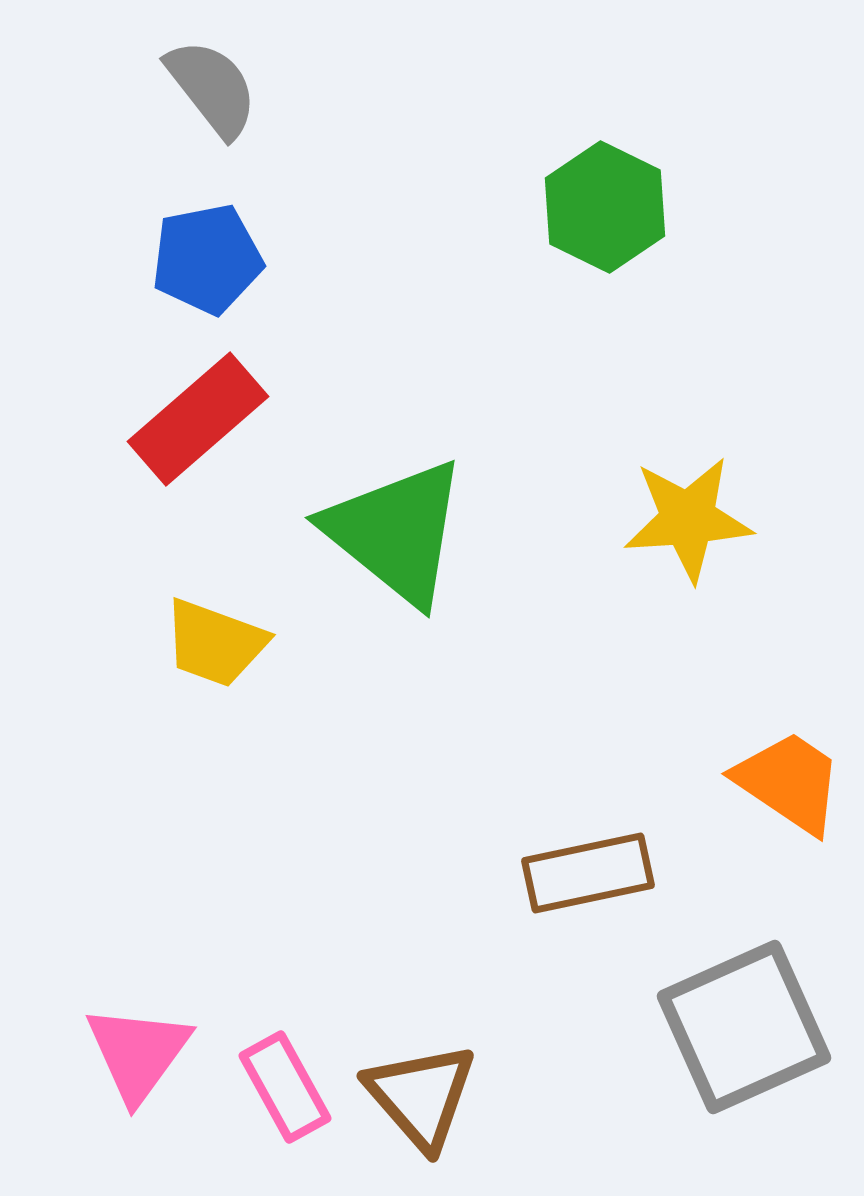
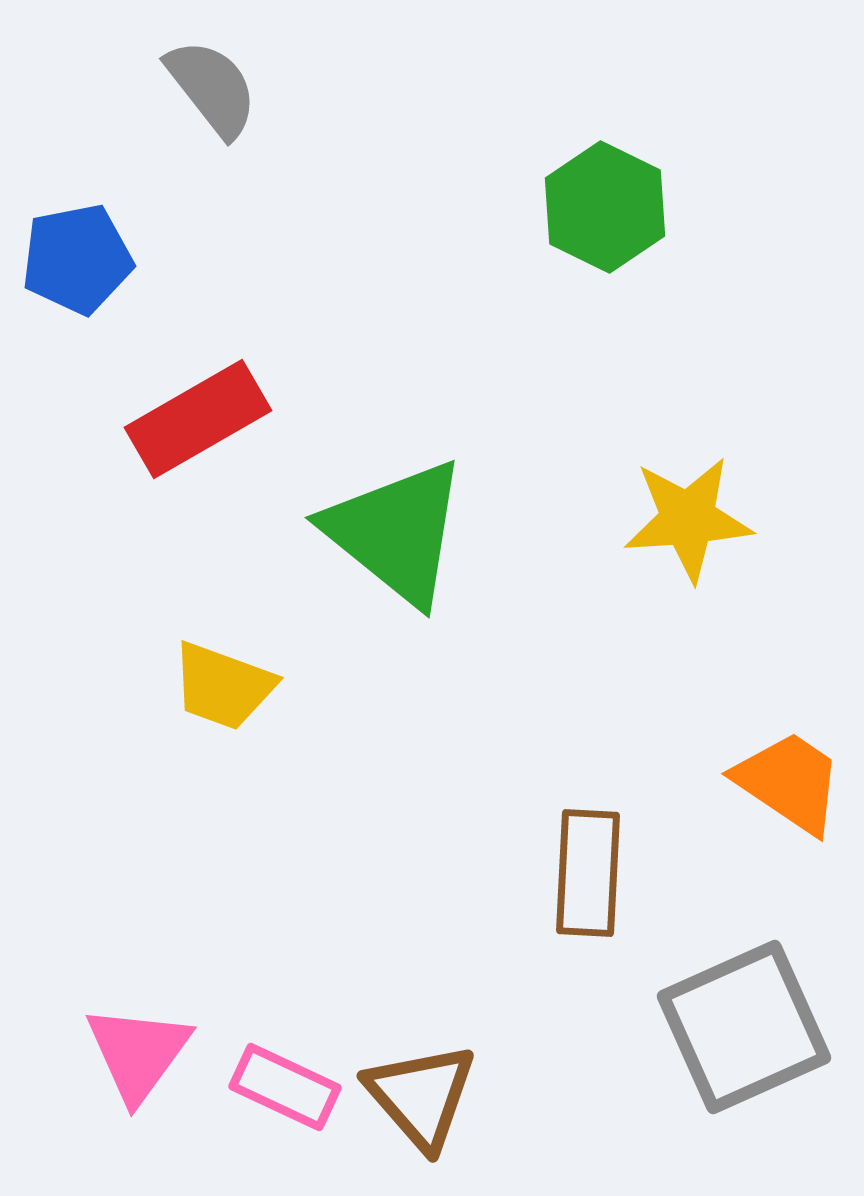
blue pentagon: moved 130 px left
red rectangle: rotated 11 degrees clockwise
yellow trapezoid: moved 8 px right, 43 px down
brown rectangle: rotated 75 degrees counterclockwise
pink rectangle: rotated 36 degrees counterclockwise
